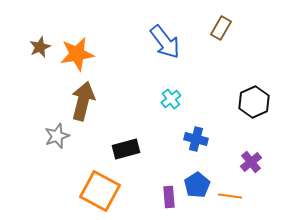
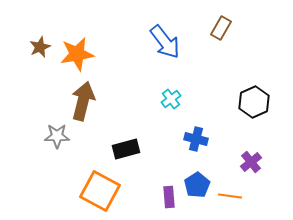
gray star: rotated 20 degrees clockwise
